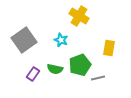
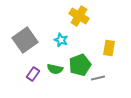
gray square: moved 1 px right
